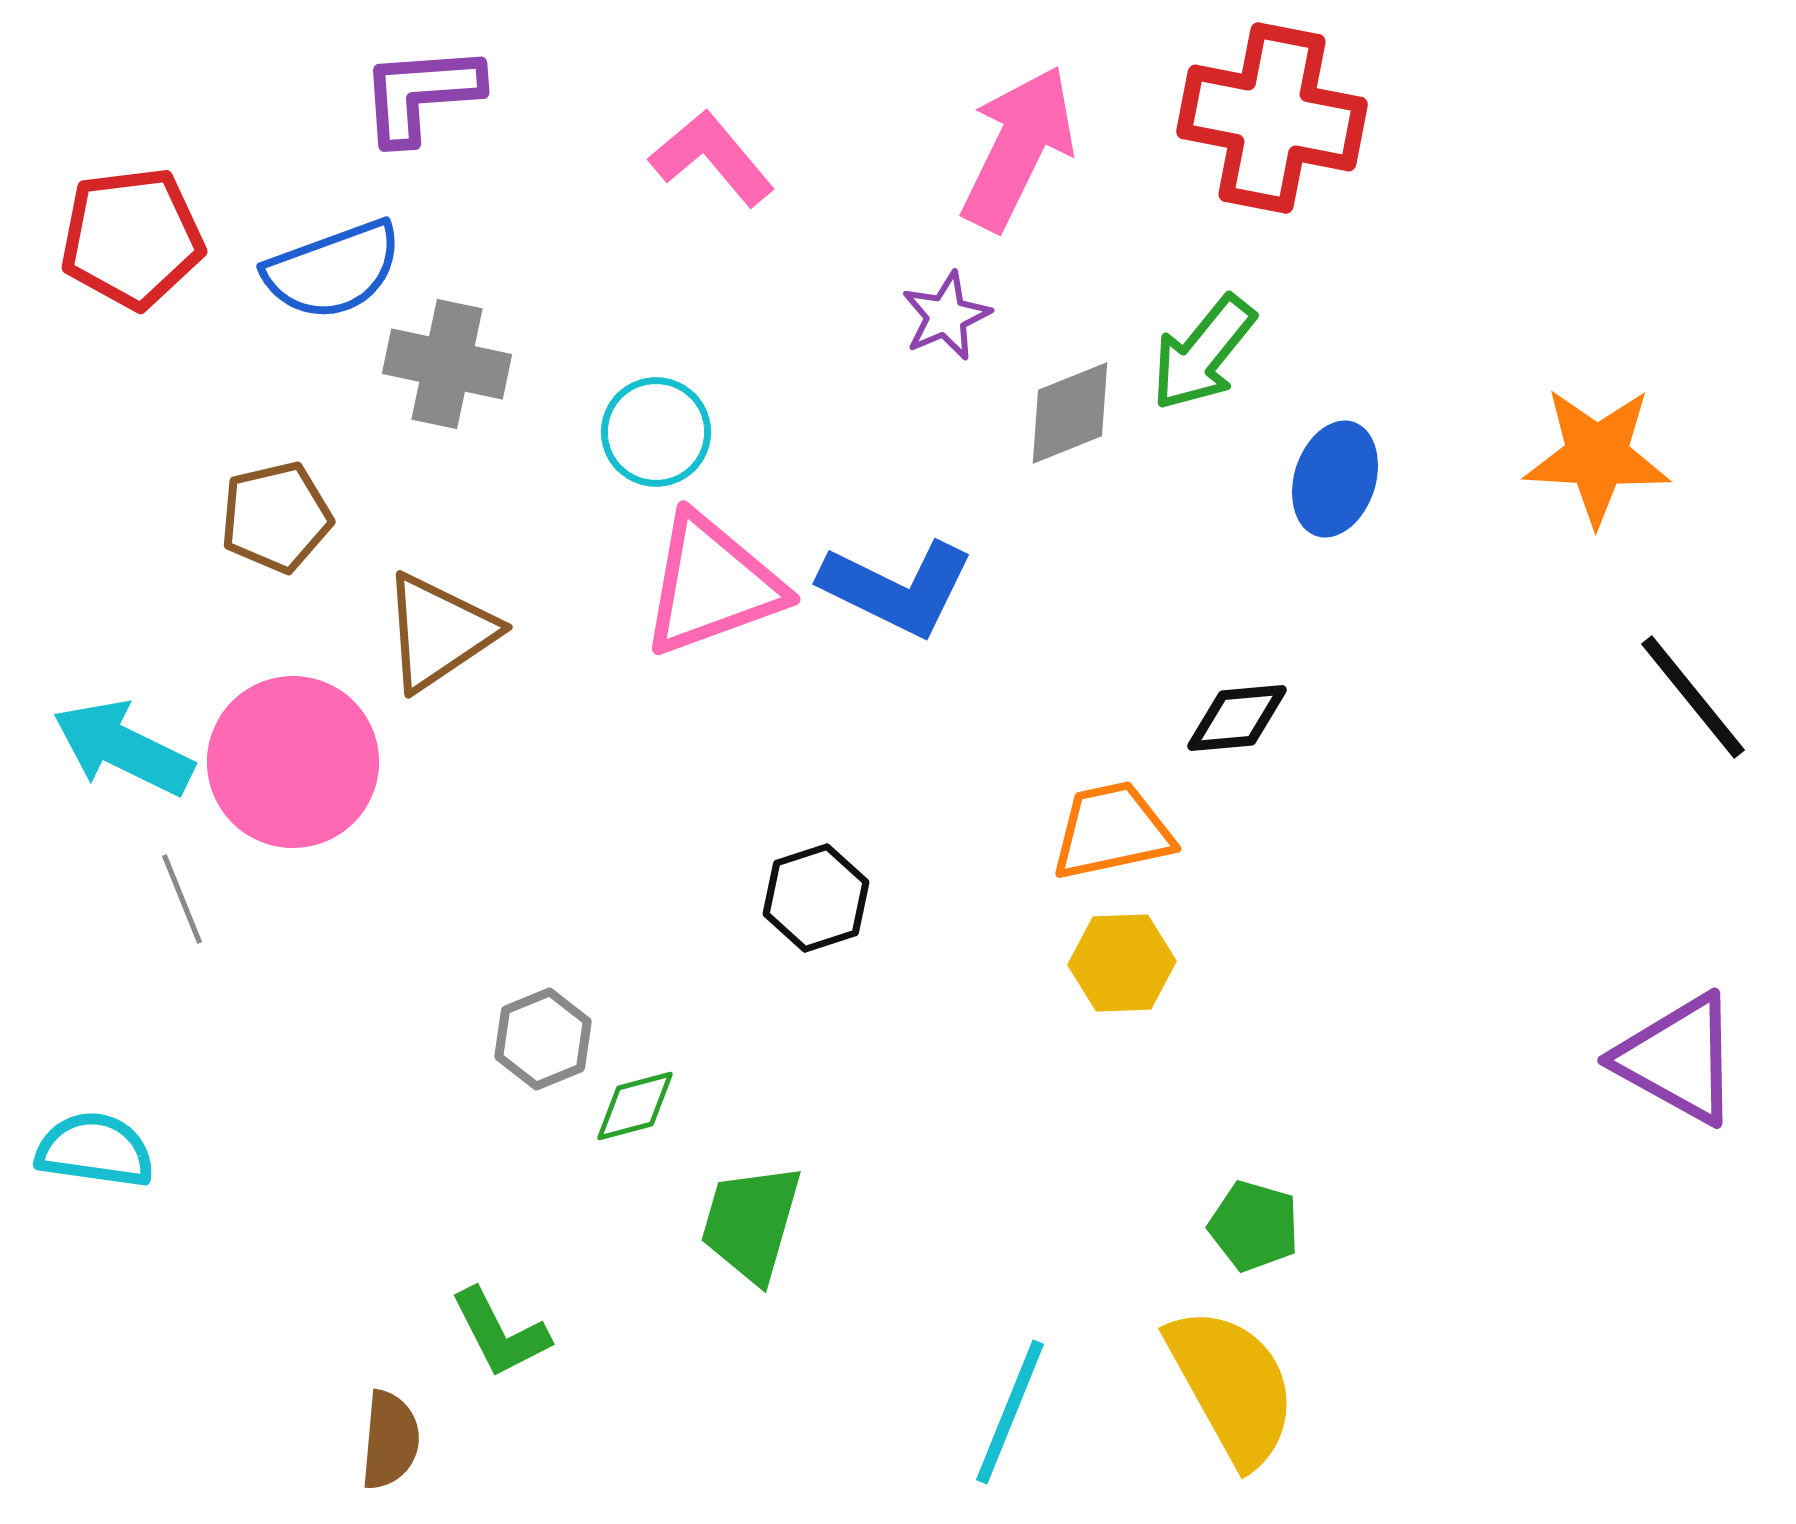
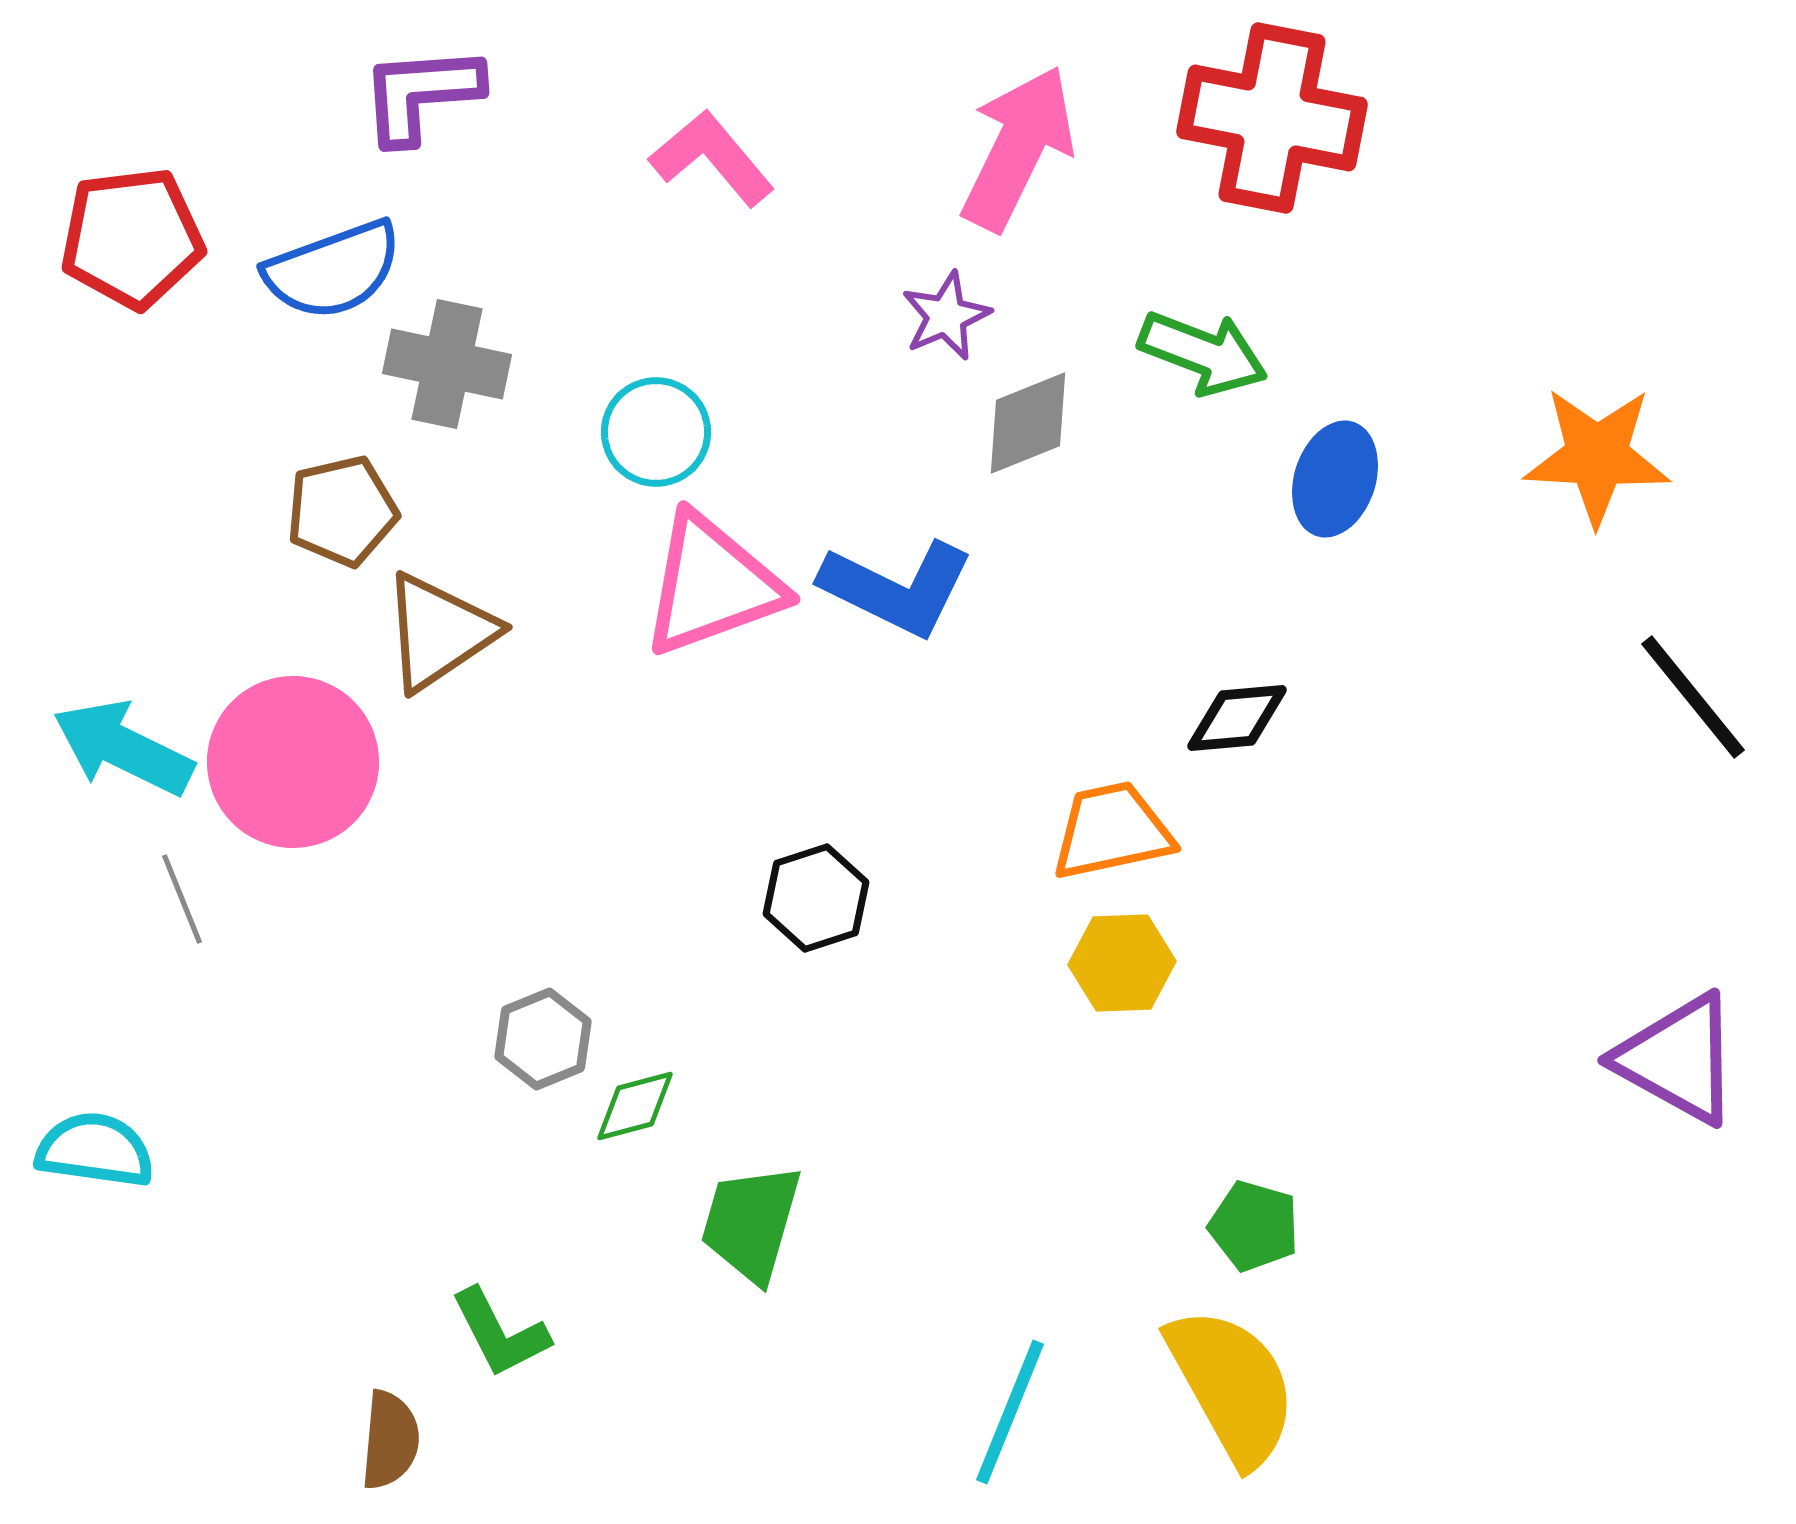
green arrow: rotated 108 degrees counterclockwise
gray diamond: moved 42 px left, 10 px down
brown pentagon: moved 66 px right, 6 px up
